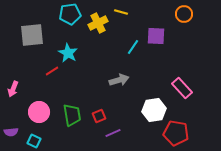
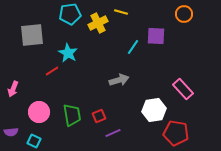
pink rectangle: moved 1 px right, 1 px down
